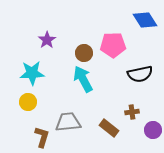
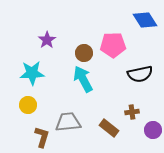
yellow circle: moved 3 px down
